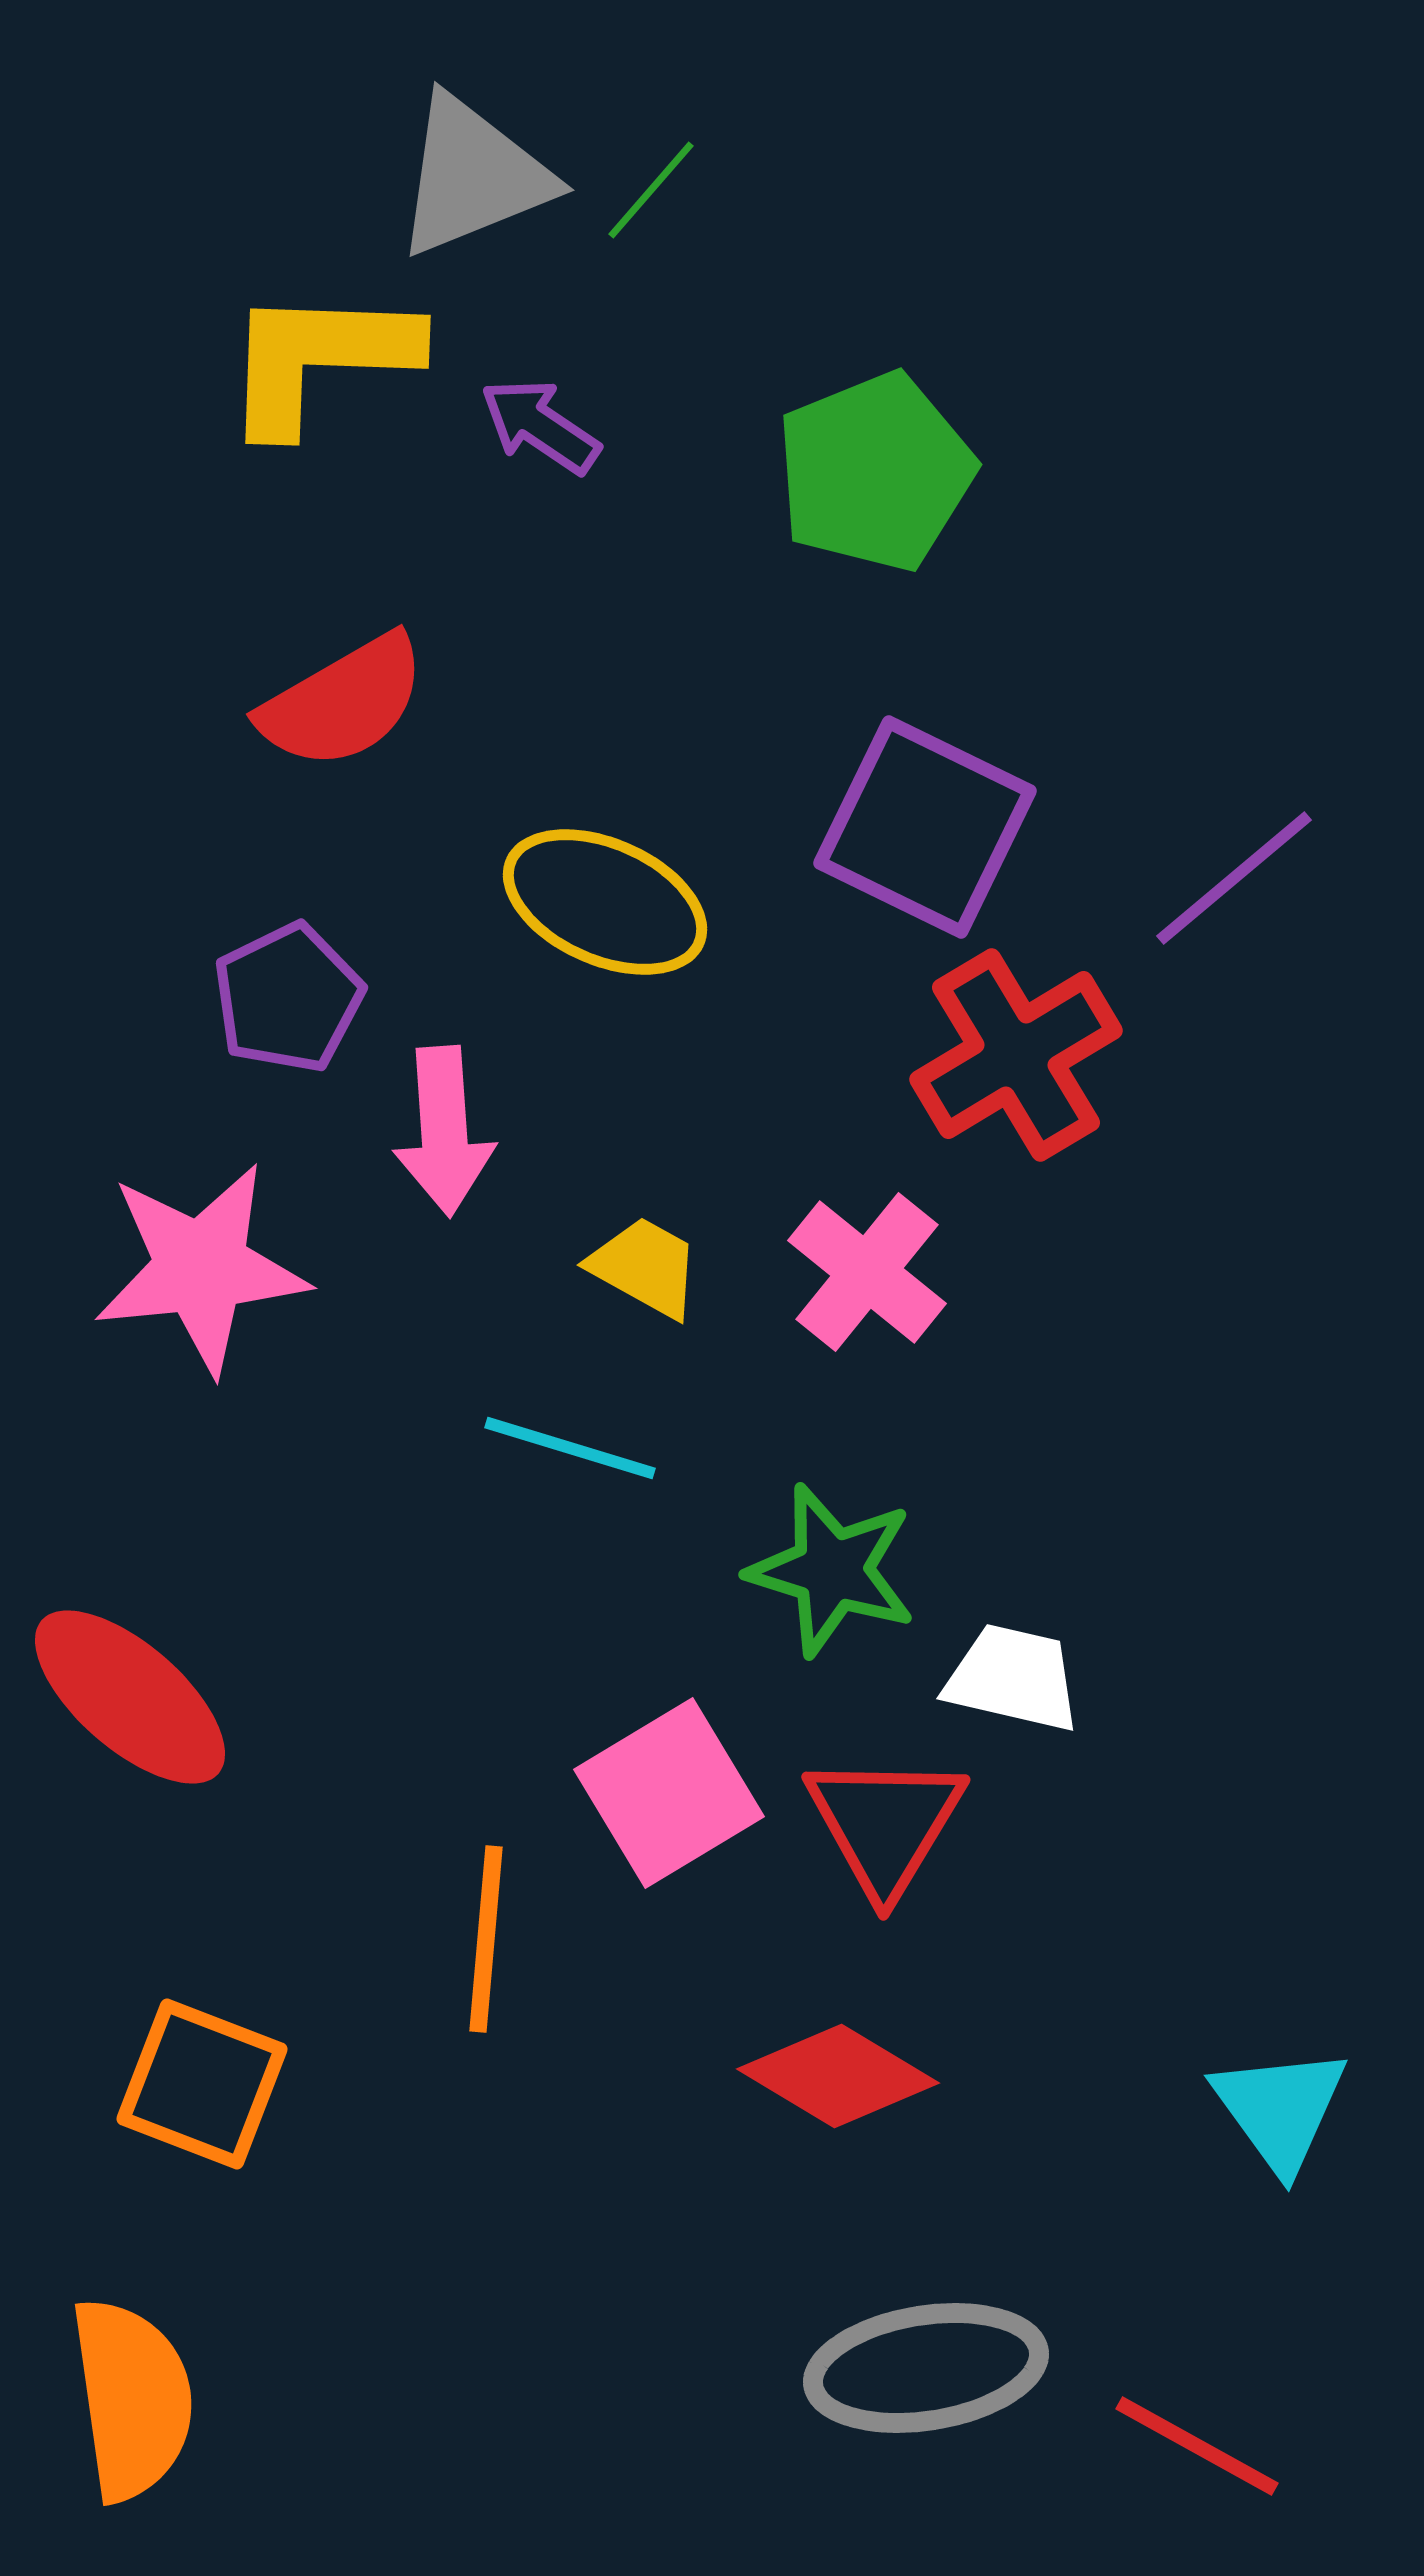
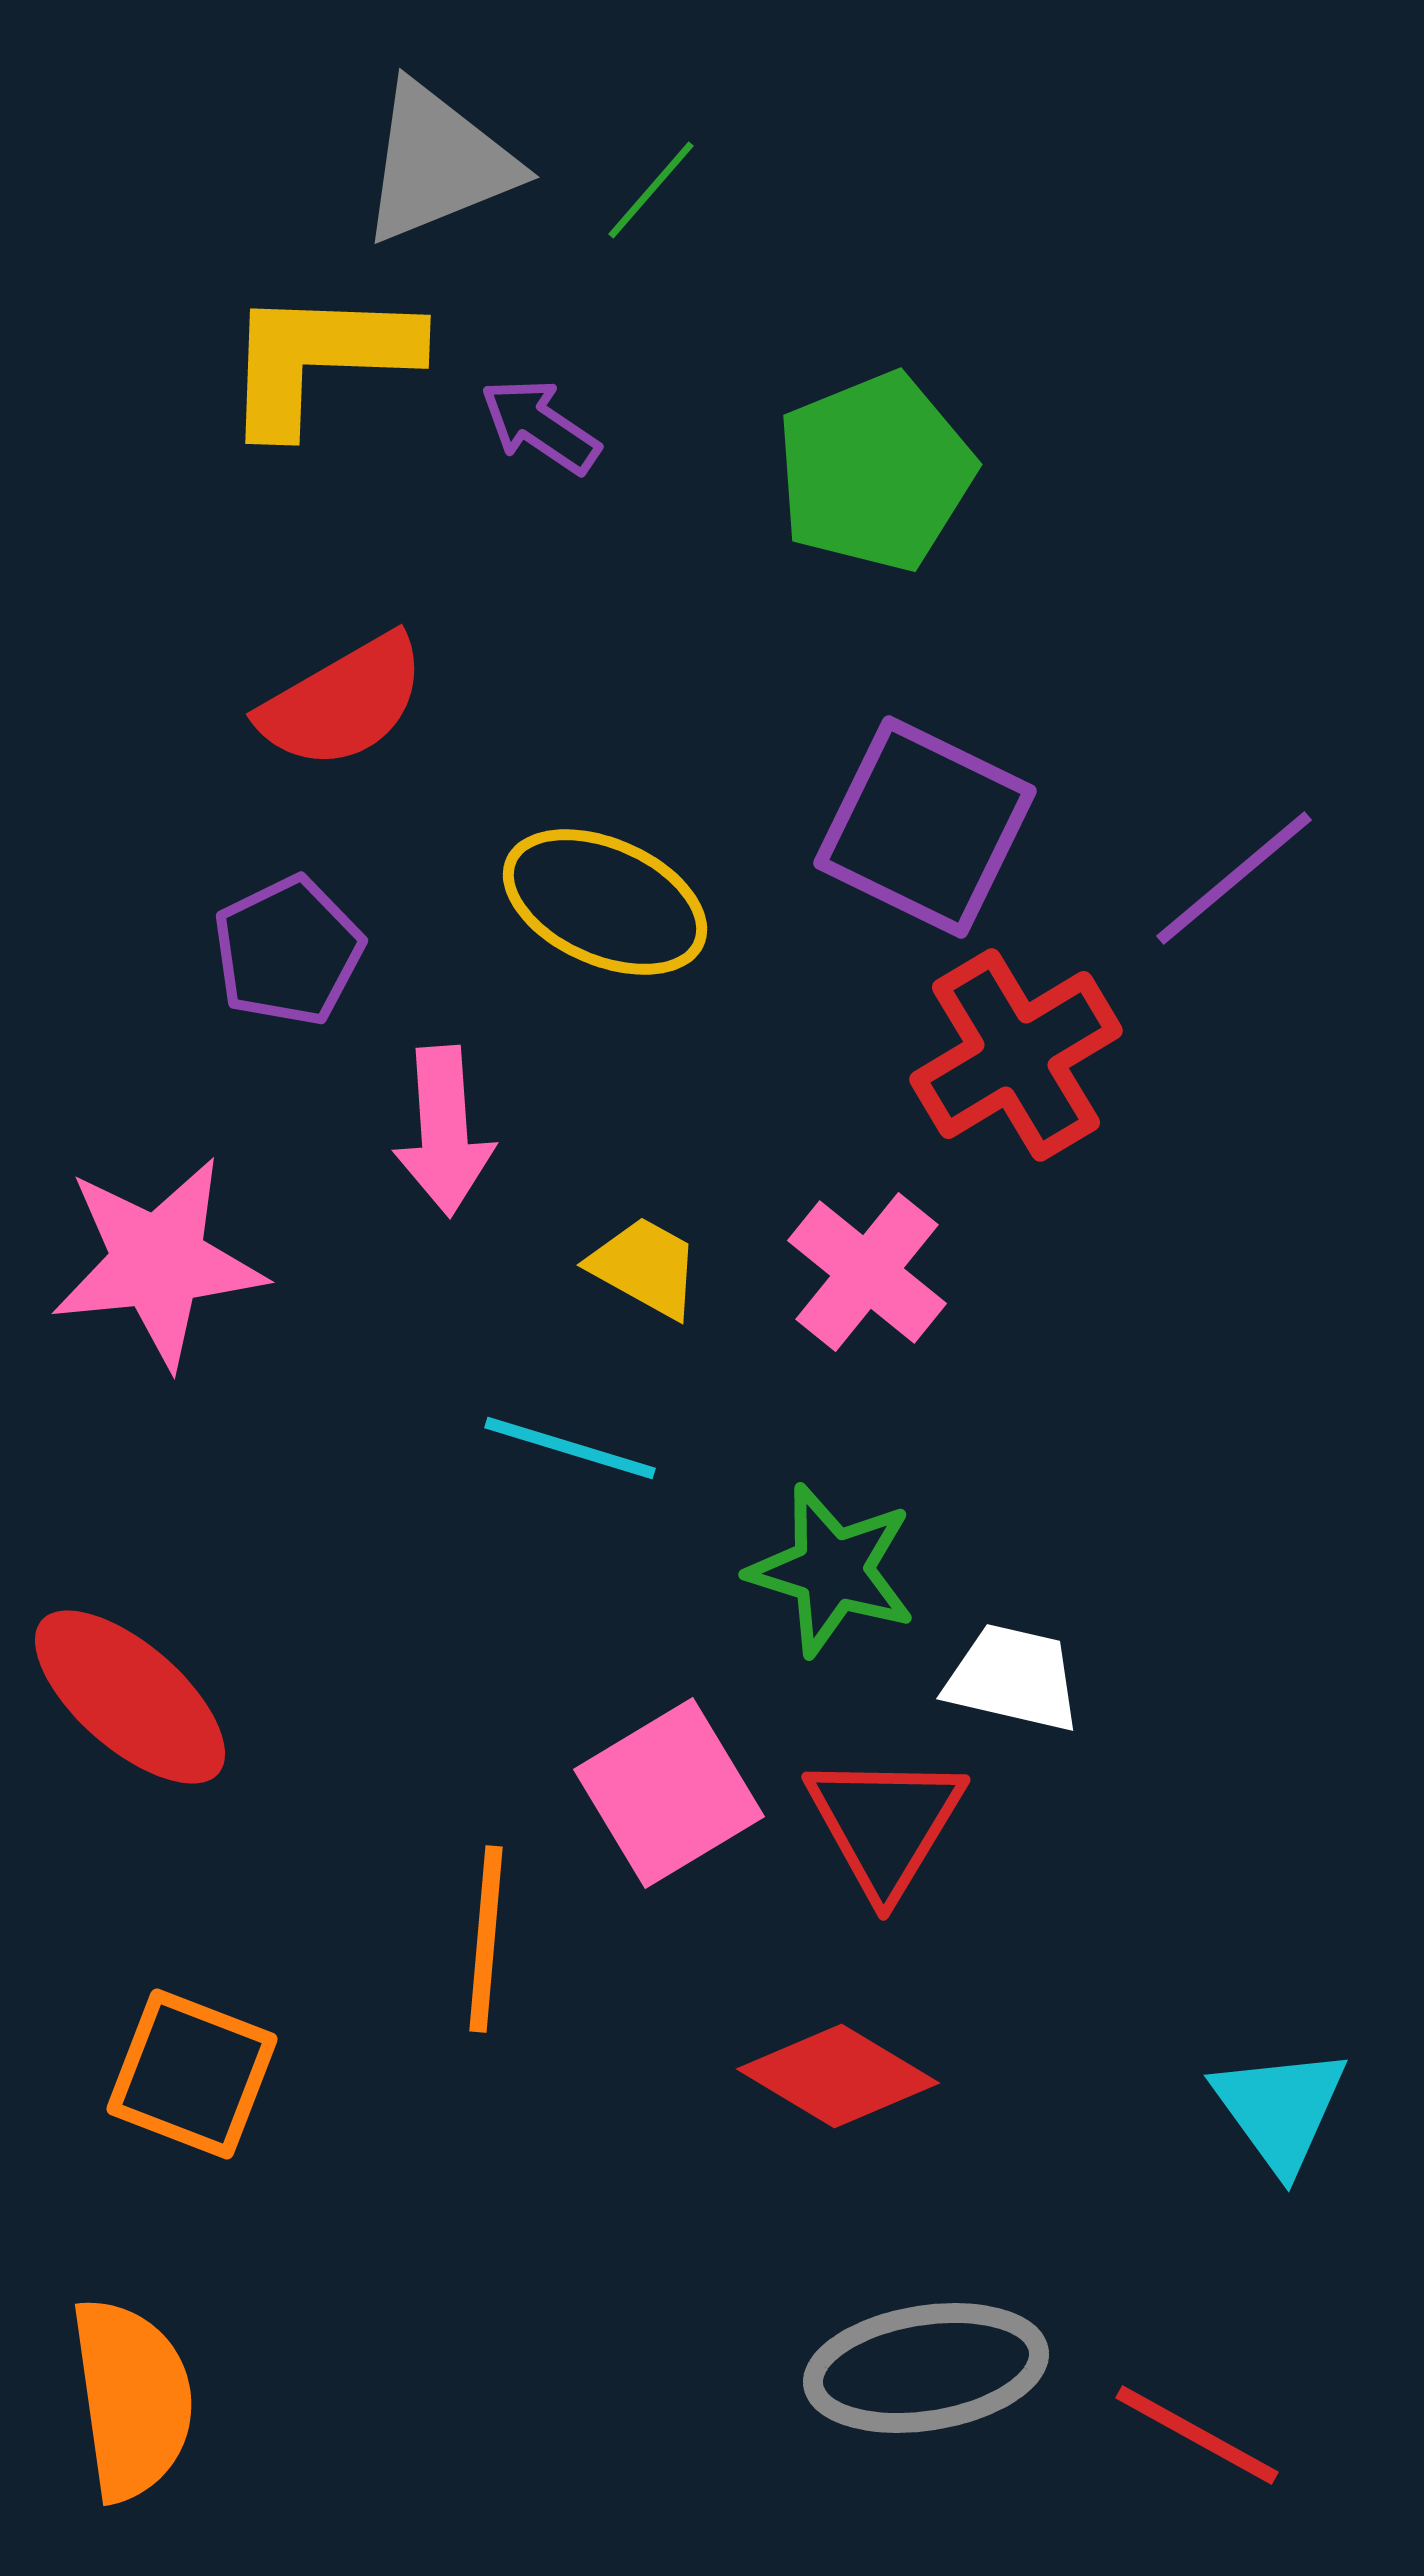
gray triangle: moved 35 px left, 13 px up
purple pentagon: moved 47 px up
pink star: moved 43 px left, 6 px up
orange square: moved 10 px left, 10 px up
red line: moved 11 px up
